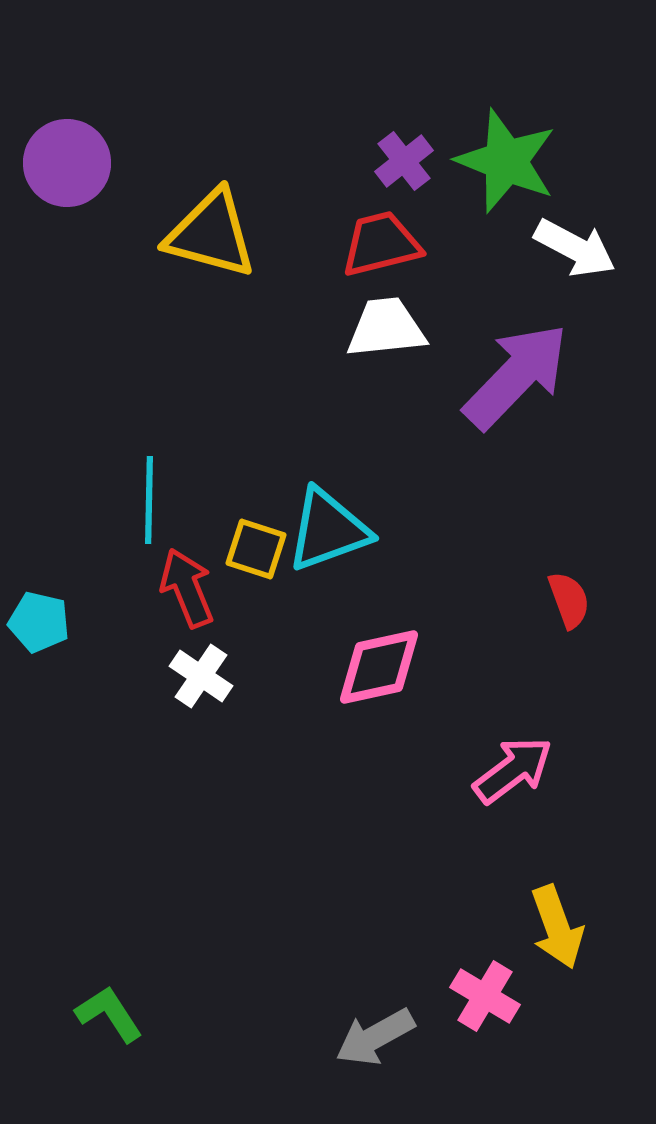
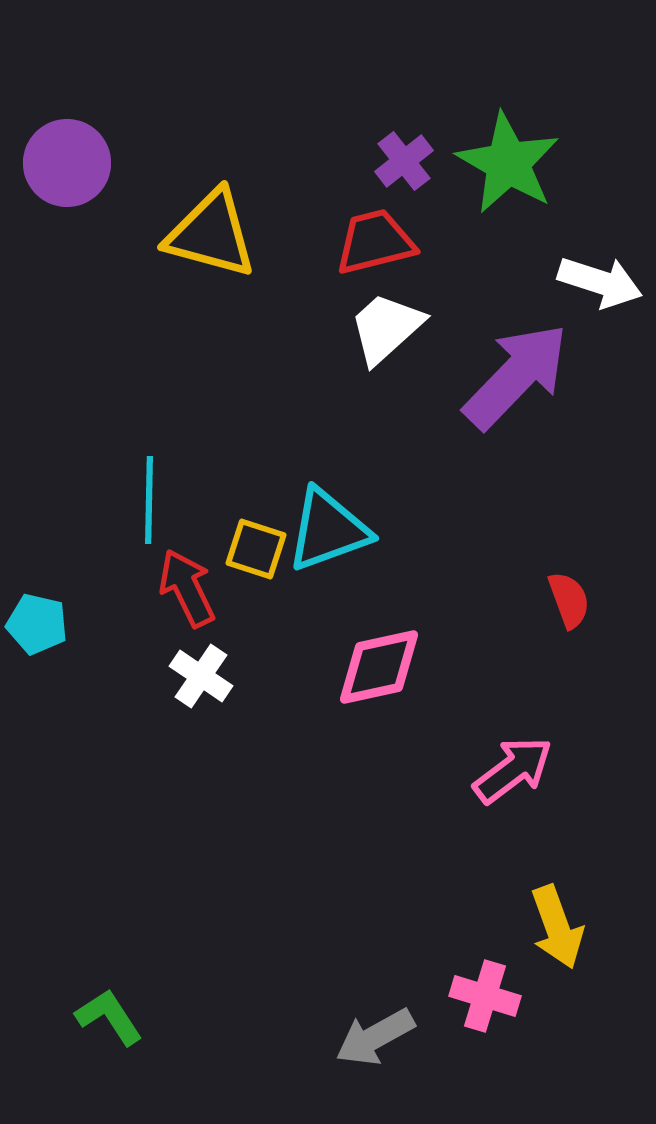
green star: moved 2 px right, 2 px down; rotated 8 degrees clockwise
red trapezoid: moved 6 px left, 2 px up
white arrow: moved 25 px right, 34 px down; rotated 10 degrees counterclockwise
white trapezoid: rotated 36 degrees counterclockwise
red arrow: rotated 4 degrees counterclockwise
cyan pentagon: moved 2 px left, 2 px down
pink cross: rotated 14 degrees counterclockwise
green L-shape: moved 3 px down
